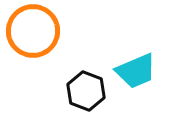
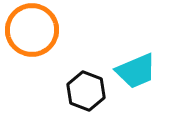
orange circle: moved 1 px left, 1 px up
